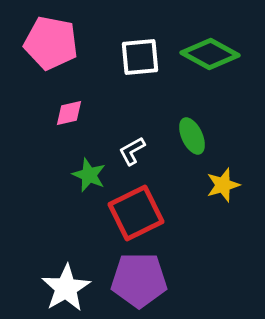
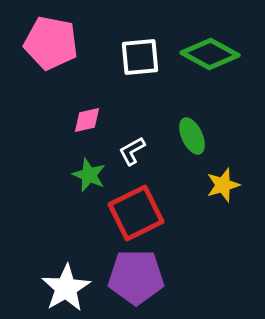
pink diamond: moved 18 px right, 7 px down
purple pentagon: moved 3 px left, 3 px up
